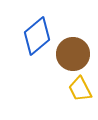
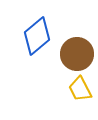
brown circle: moved 4 px right
